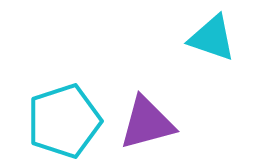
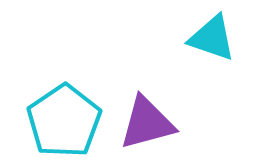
cyan pentagon: rotated 16 degrees counterclockwise
